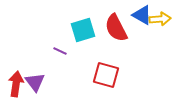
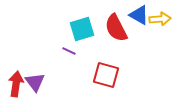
blue triangle: moved 3 px left
cyan square: moved 1 px left, 1 px up
purple line: moved 9 px right
